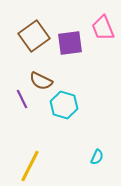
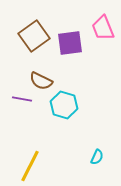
purple line: rotated 54 degrees counterclockwise
